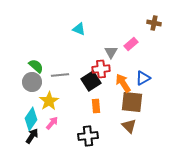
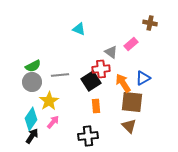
brown cross: moved 4 px left
gray triangle: rotated 24 degrees counterclockwise
green semicircle: moved 3 px left; rotated 112 degrees clockwise
pink arrow: moved 1 px right, 1 px up
